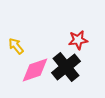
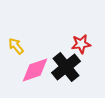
red star: moved 3 px right, 4 px down
